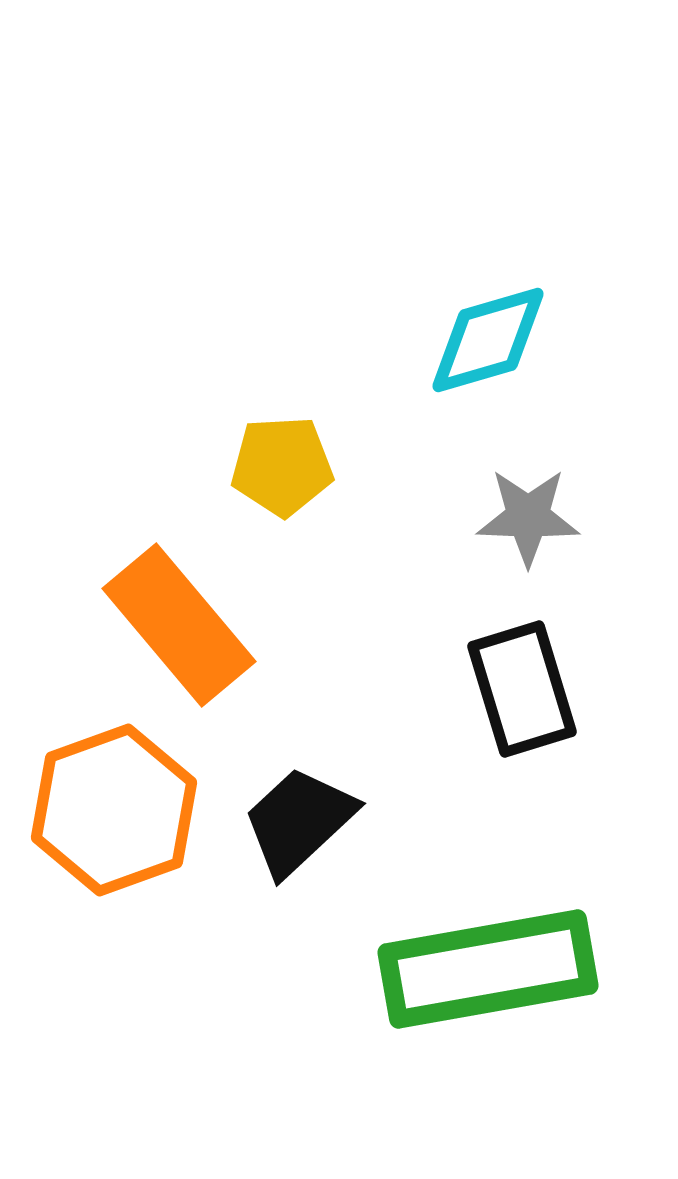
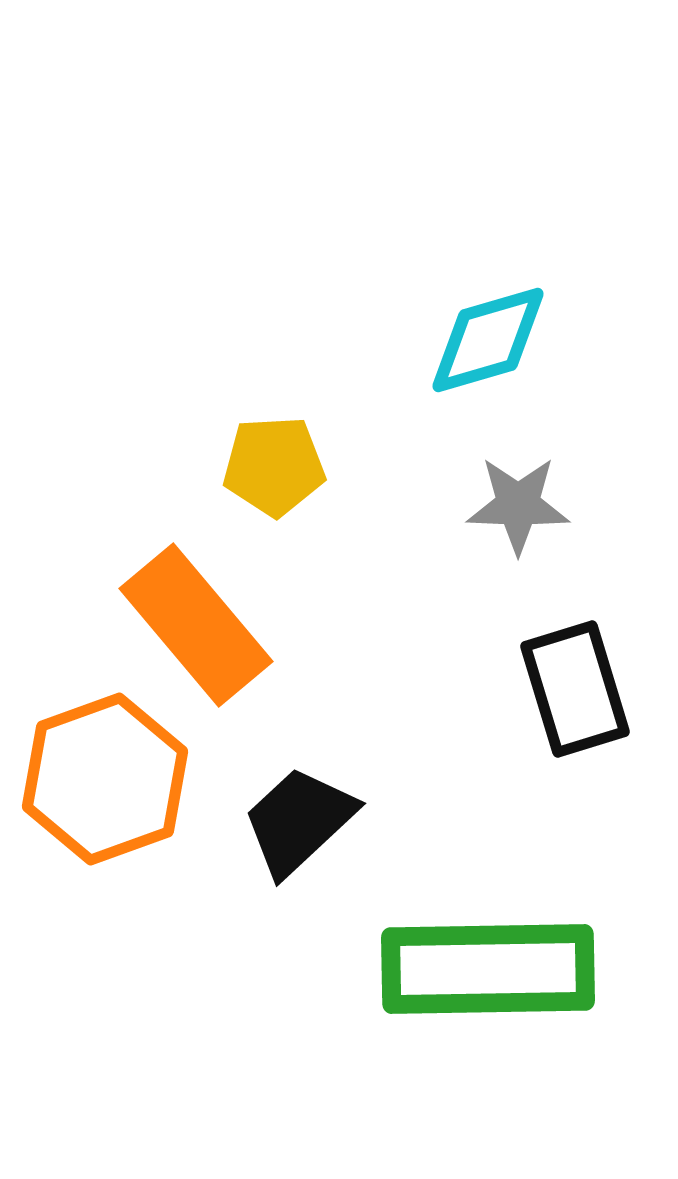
yellow pentagon: moved 8 px left
gray star: moved 10 px left, 12 px up
orange rectangle: moved 17 px right
black rectangle: moved 53 px right
orange hexagon: moved 9 px left, 31 px up
green rectangle: rotated 9 degrees clockwise
